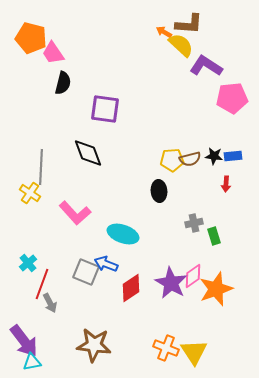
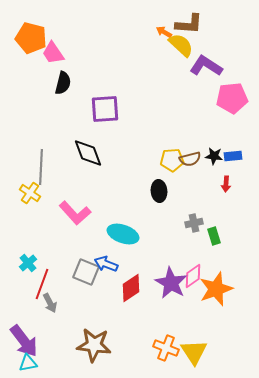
purple square: rotated 12 degrees counterclockwise
cyan triangle: moved 4 px left, 1 px down
